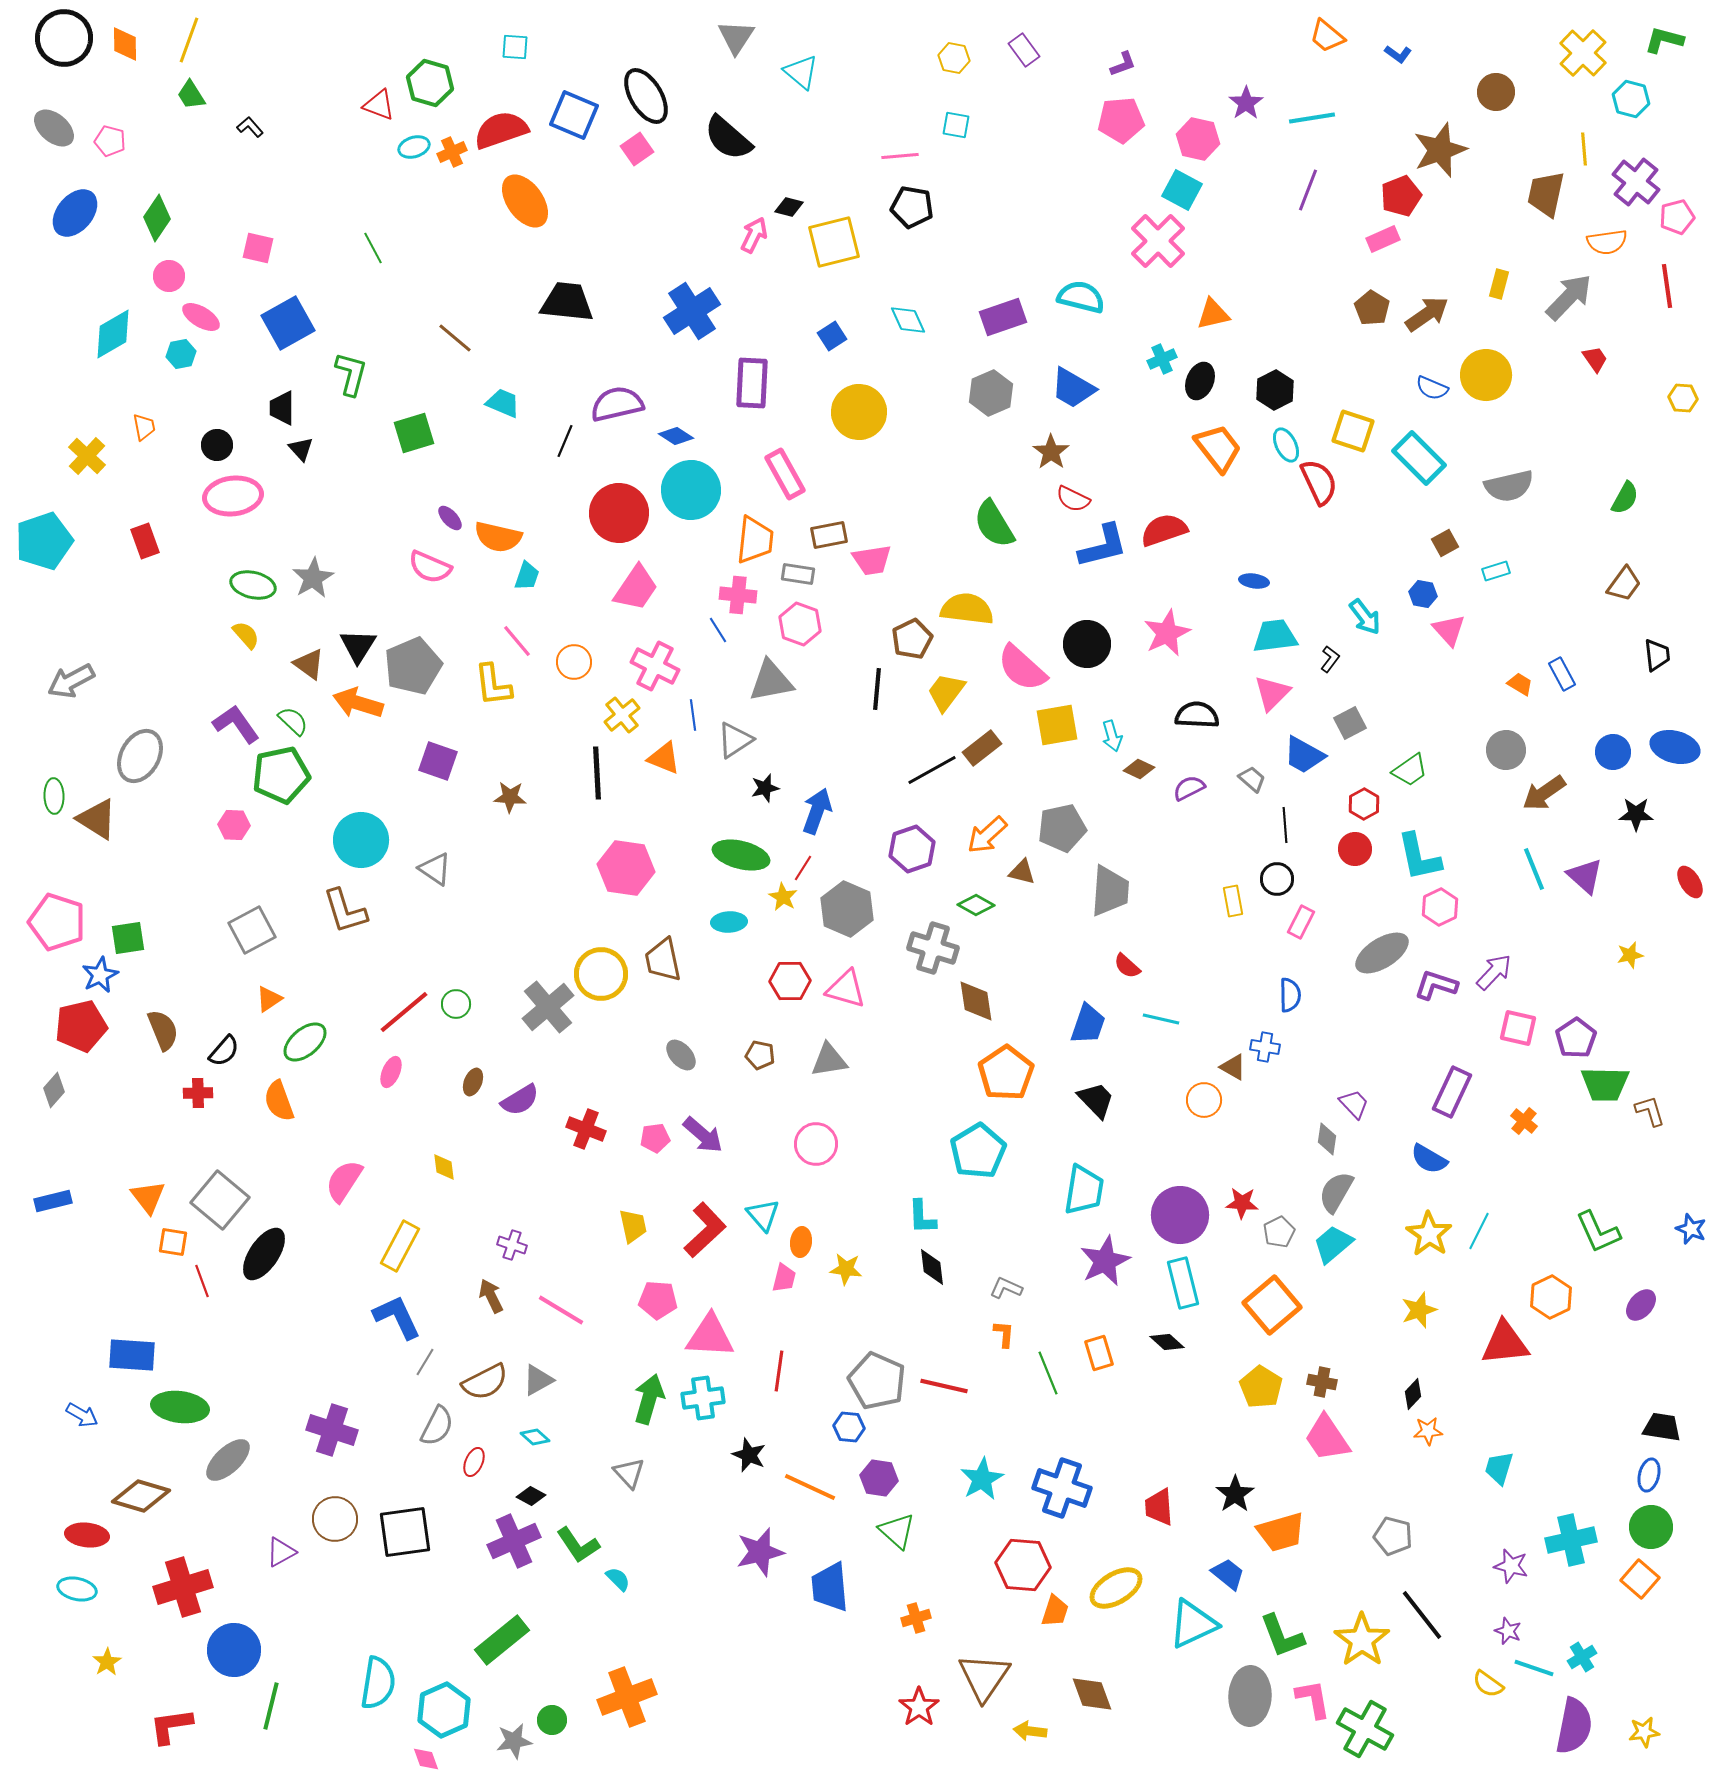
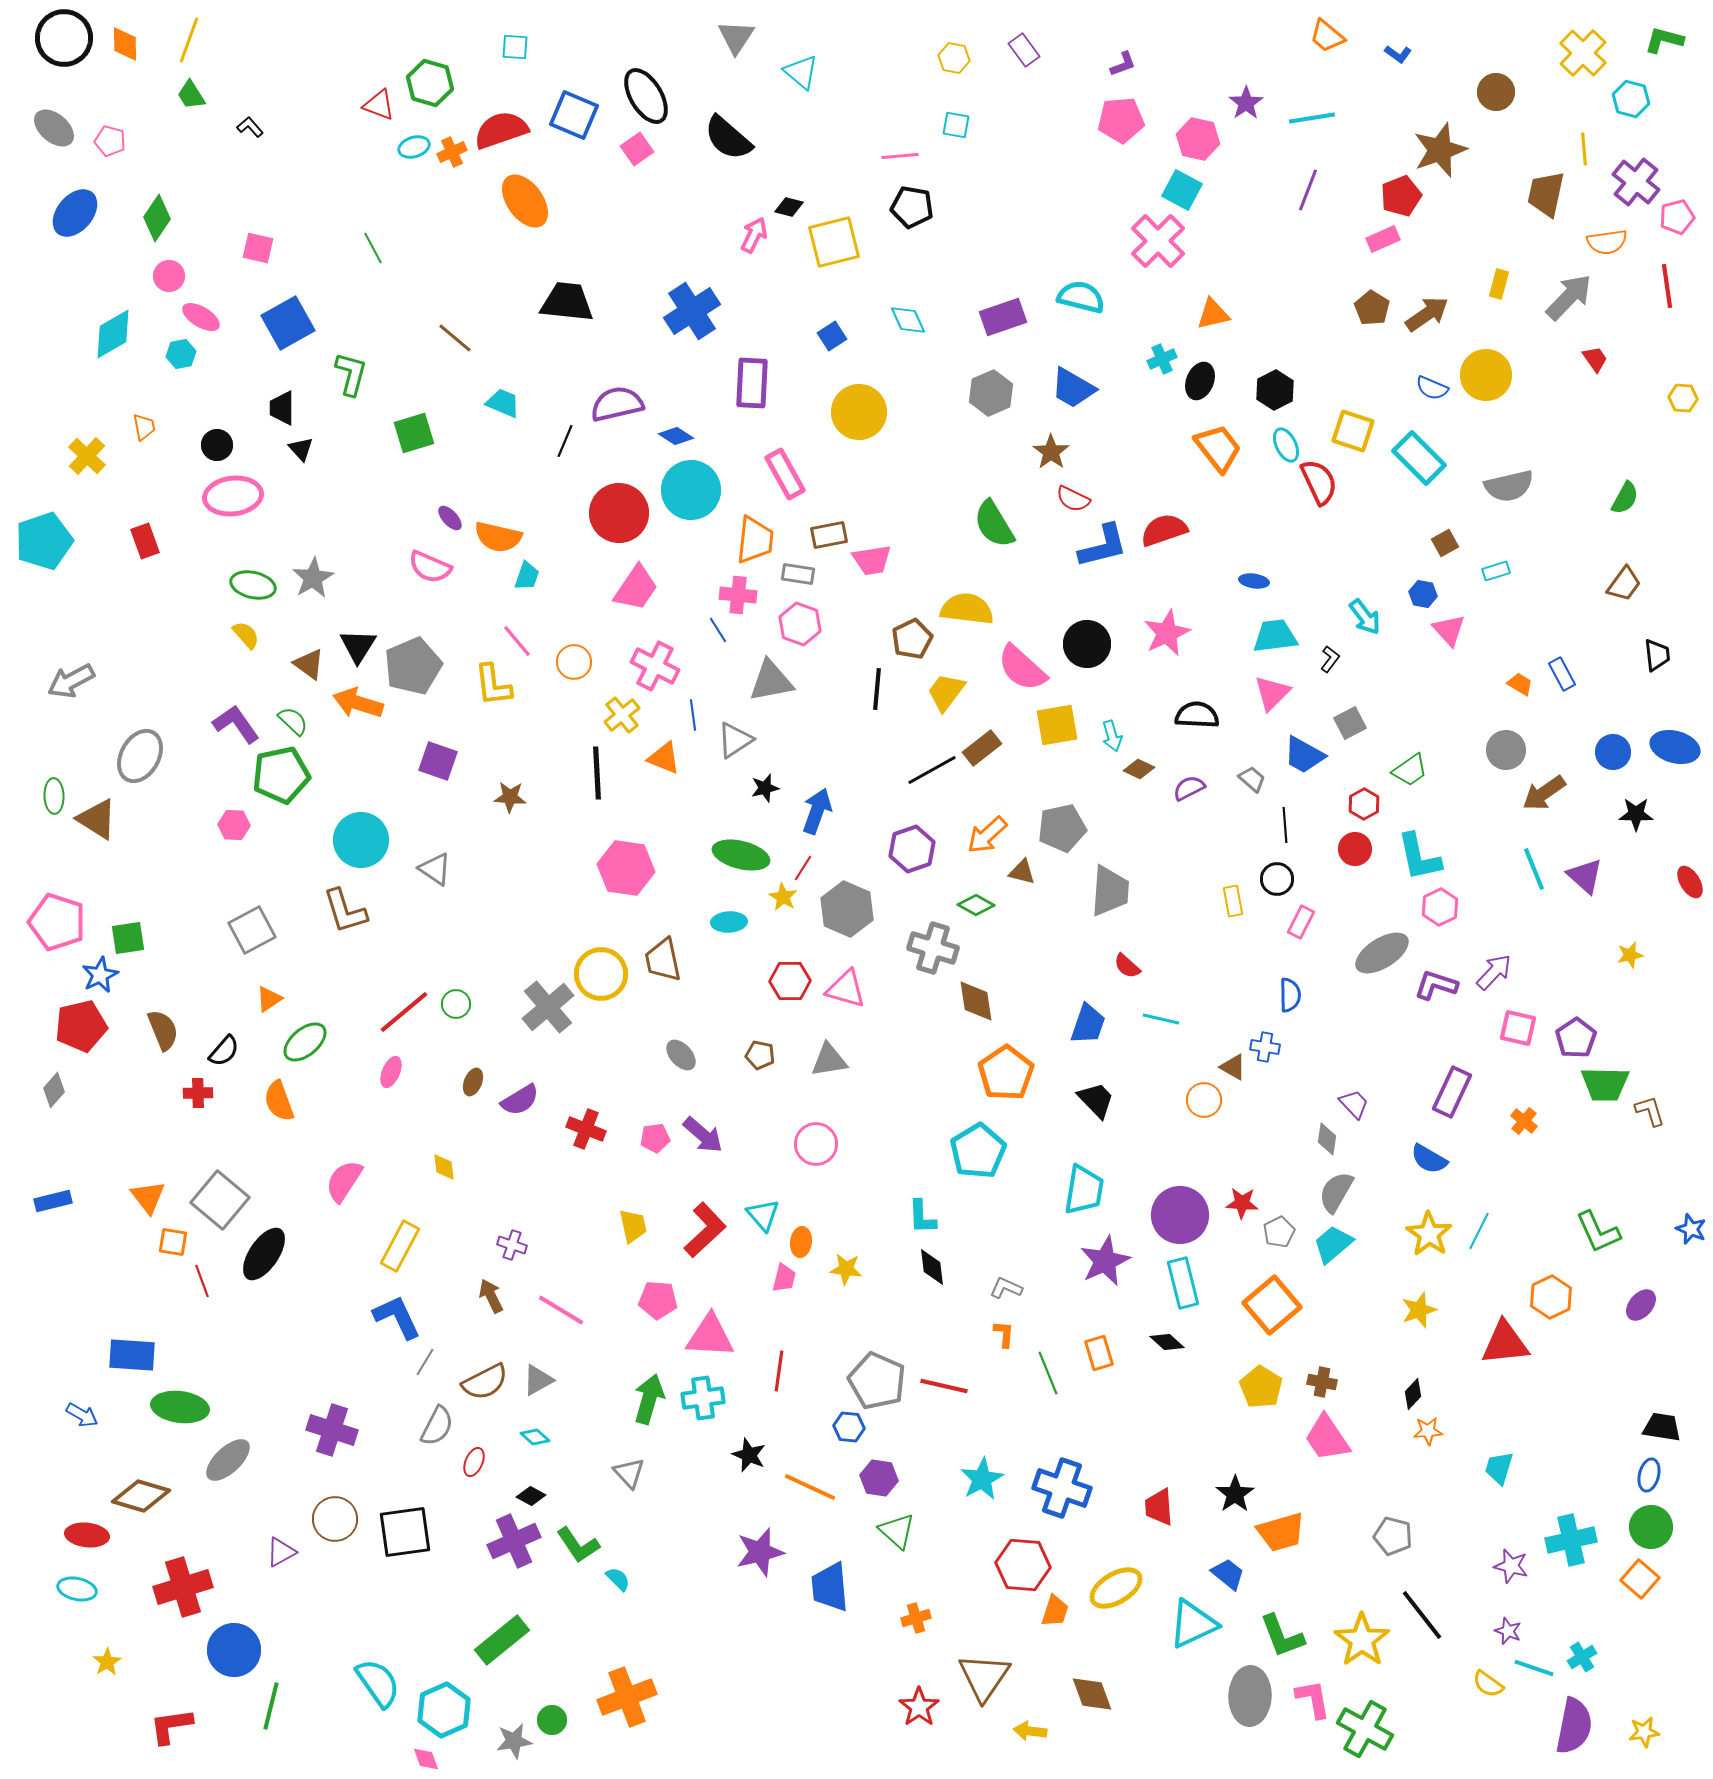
cyan semicircle at (378, 1683): rotated 44 degrees counterclockwise
